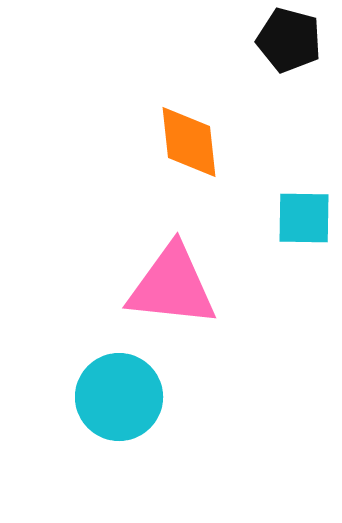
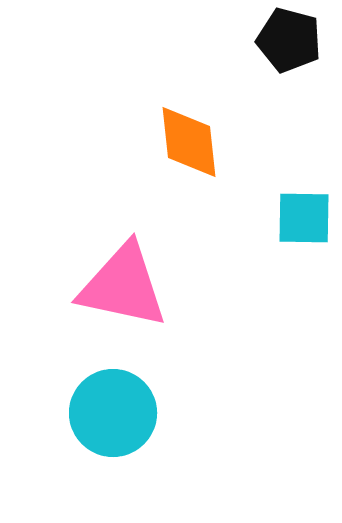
pink triangle: moved 49 px left; rotated 6 degrees clockwise
cyan circle: moved 6 px left, 16 px down
